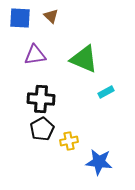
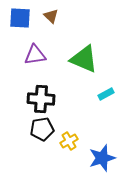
cyan rectangle: moved 2 px down
black pentagon: rotated 20 degrees clockwise
yellow cross: rotated 18 degrees counterclockwise
blue star: moved 3 px right, 4 px up; rotated 24 degrees counterclockwise
